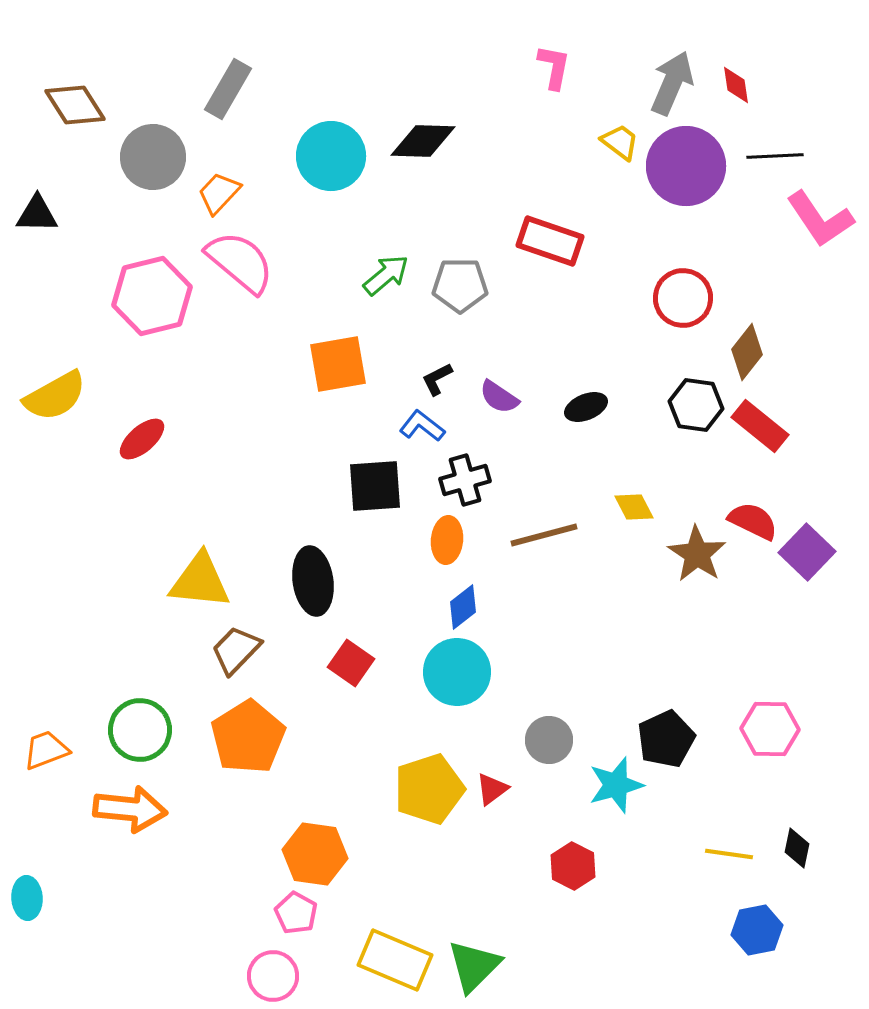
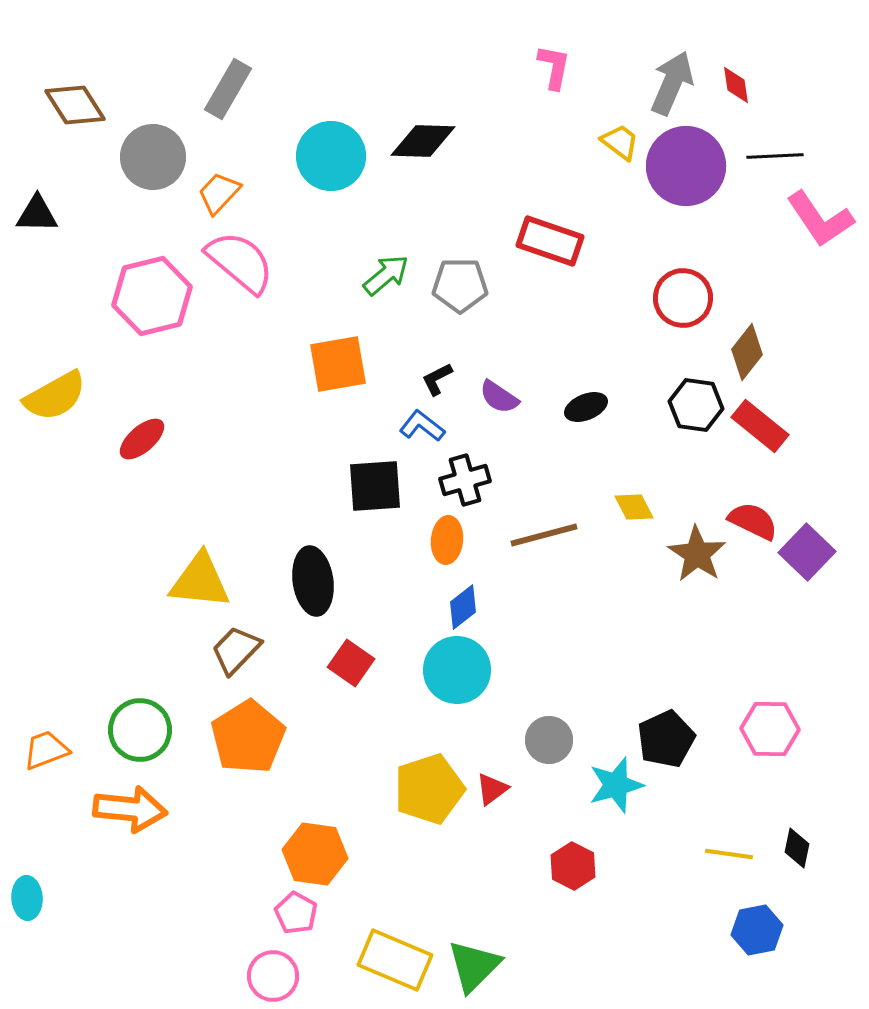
cyan circle at (457, 672): moved 2 px up
